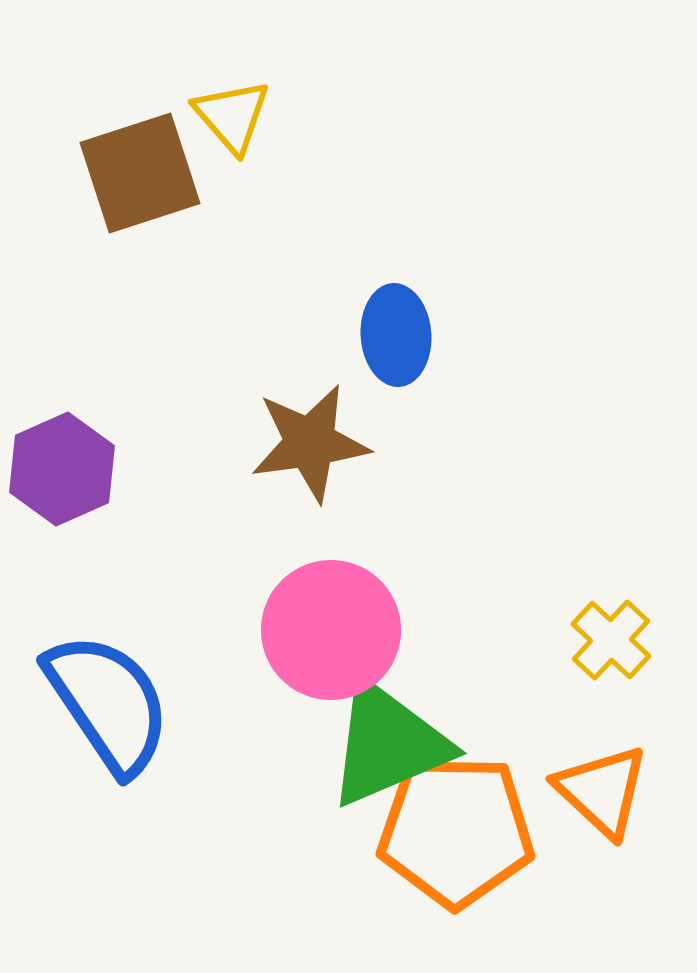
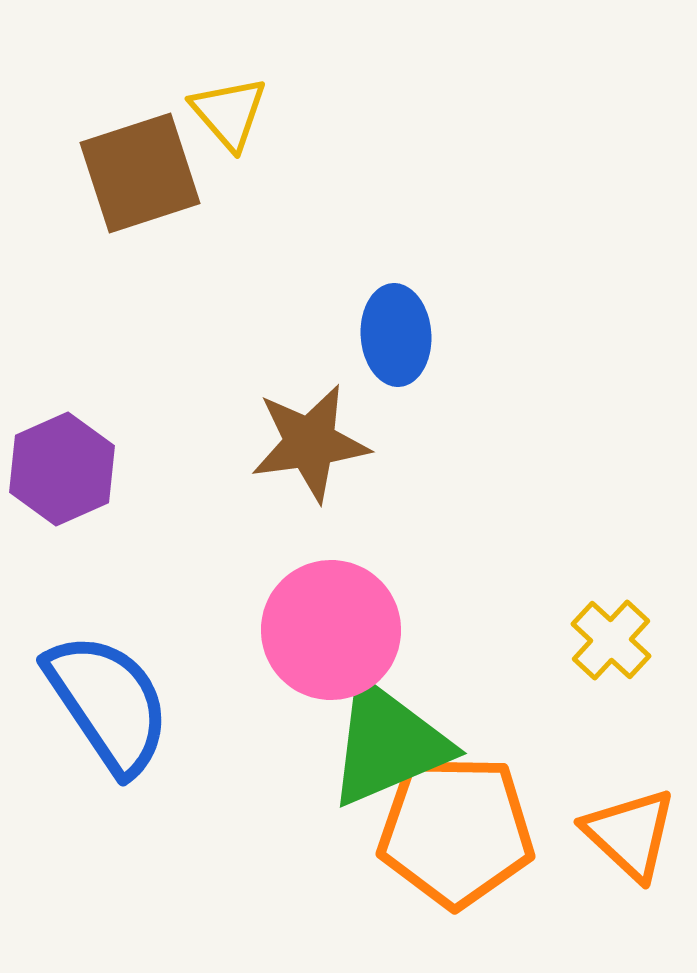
yellow triangle: moved 3 px left, 3 px up
orange triangle: moved 28 px right, 43 px down
